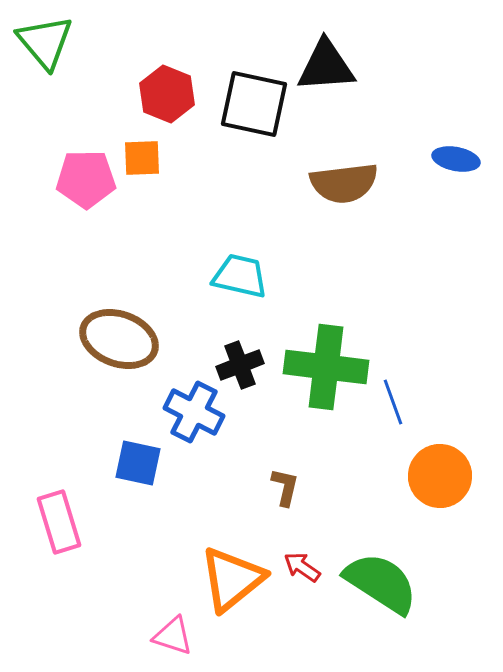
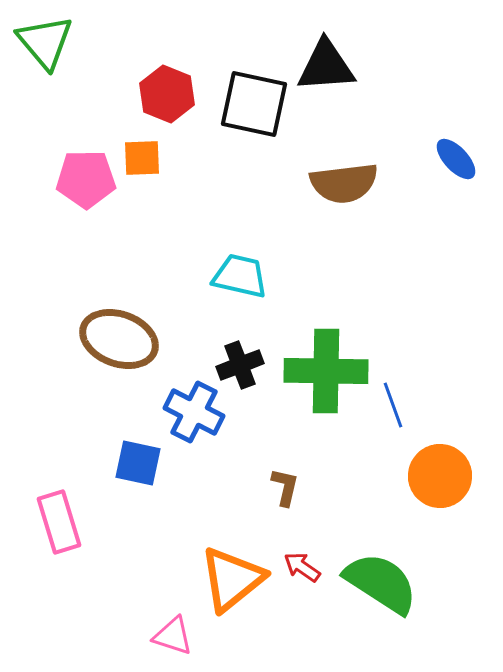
blue ellipse: rotated 36 degrees clockwise
green cross: moved 4 px down; rotated 6 degrees counterclockwise
blue line: moved 3 px down
